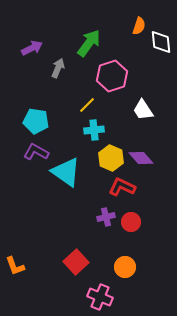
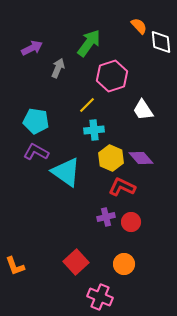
orange semicircle: rotated 60 degrees counterclockwise
orange circle: moved 1 px left, 3 px up
